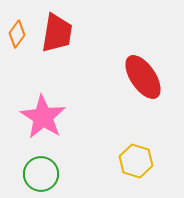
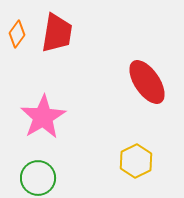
red ellipse: moved 4 px right, 5 px down
pink star: rotated 9 degrees clockwise
yellow hexagon: rotated 16 degrees clockwise
green circle: moved 3 px left, 4 px down
